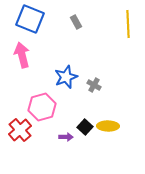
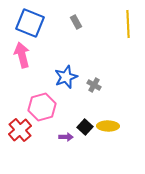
blue square: moved 4 px down
